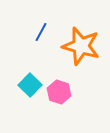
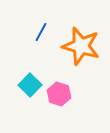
pink hexagon: moved 2 px down
